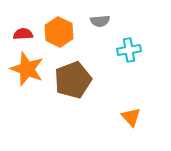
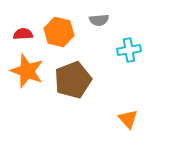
gray semicircle: moved 1 px left, 1 px up
orange hexagon: rotated 12 degrees counterclockwise
orange star: moved 2 px down
orange triangle: moved 3 px left, 2 px down
